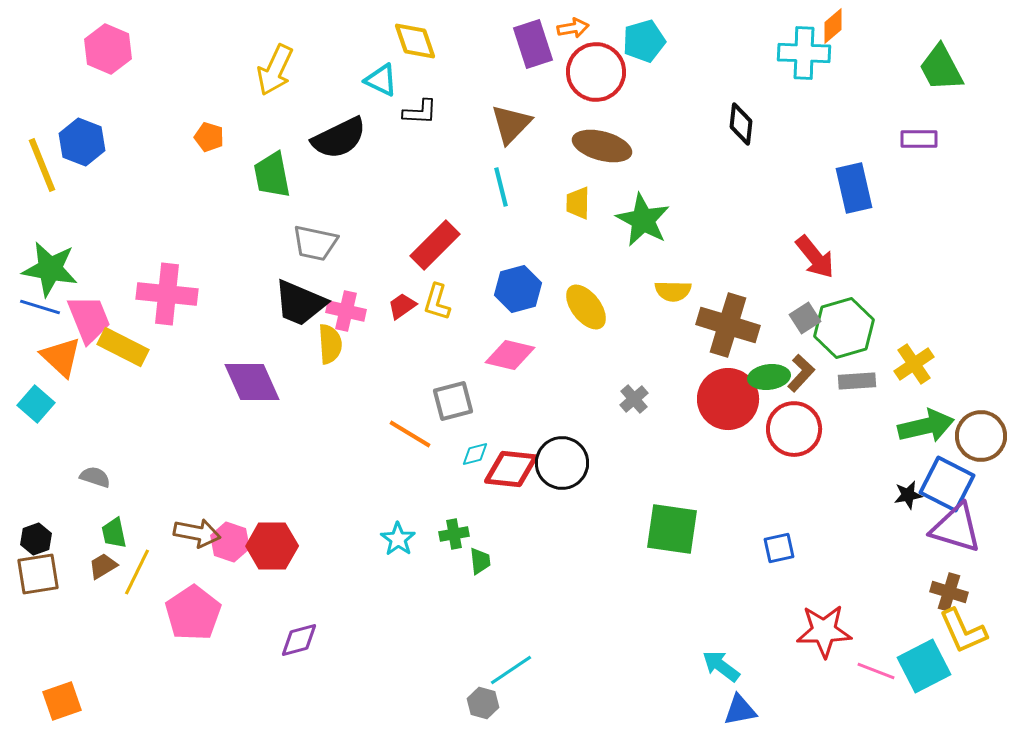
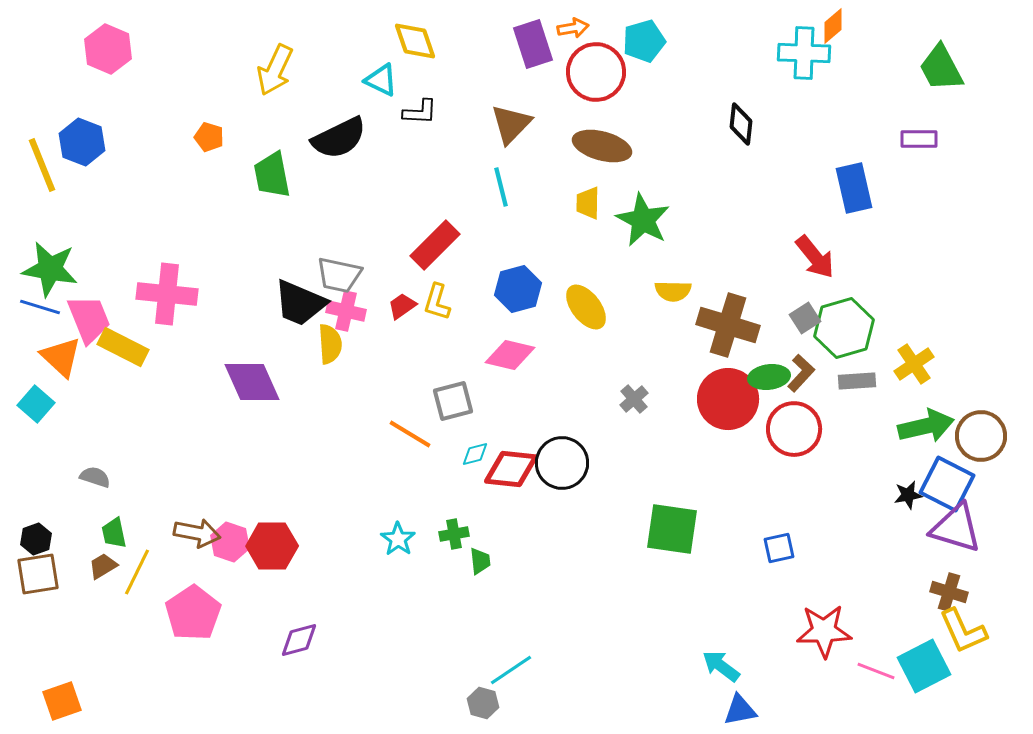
yellow trapezoid at (578, 203): moved 10 px right
gray trapezoid at (315, 243): moved 24 px right, 32 px down
